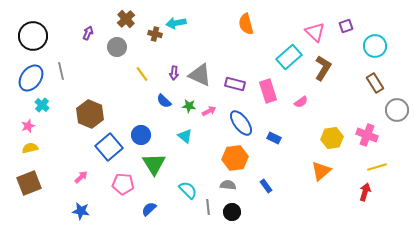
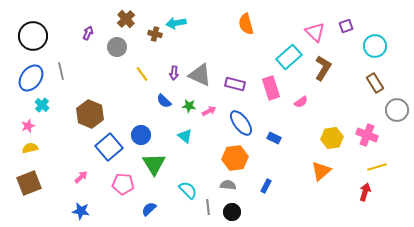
pink rectangle at (268, 91): moved 3 px right, 3 px up
blue rectangle at (266, 186): rotated 64 degrees clockwise
